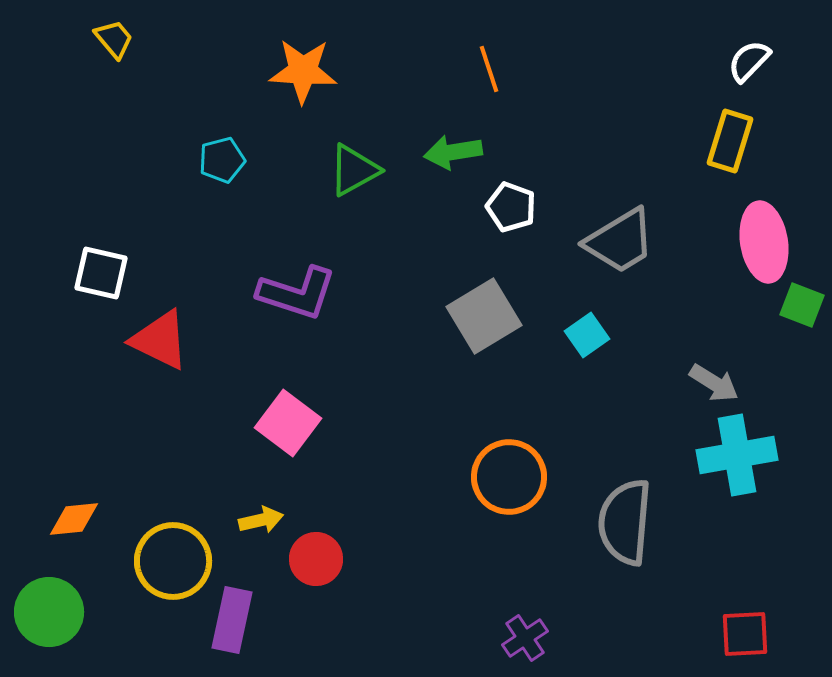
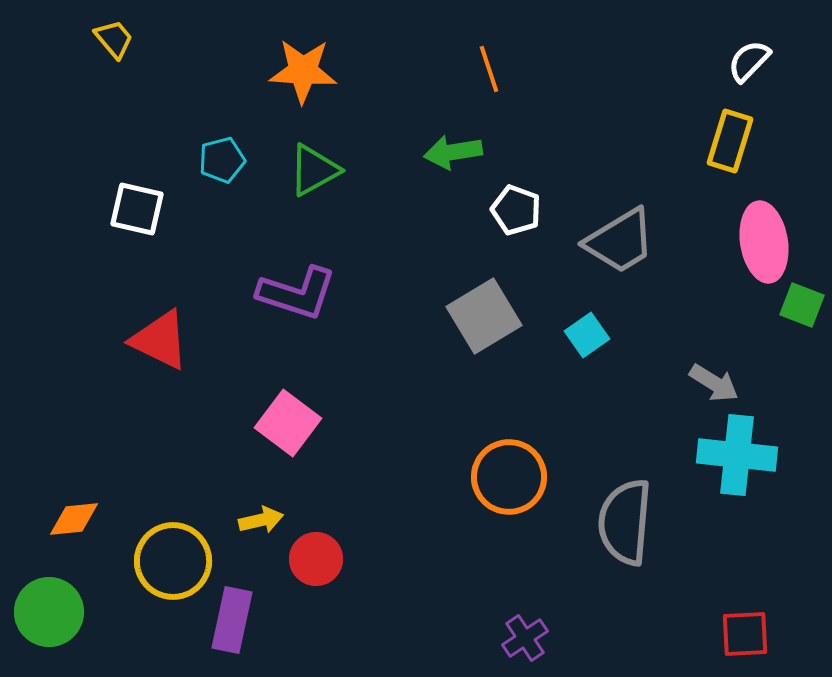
green triangle: moved 40 px left
white pentagon: moved 5 px right, 3 px down
white square: moved 36 px right, 64 px up
cyan cross: rotated 16 degrees clockwise
